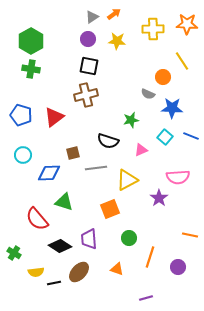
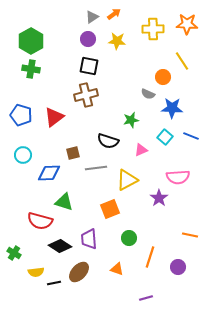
red semicircle at (37, 219): moved 3 px right, 2 px down; rotated 35 degrees counterclockwise
